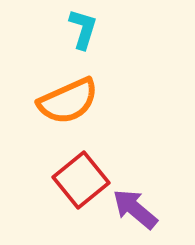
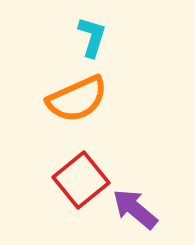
cyan L-shape: moved 9 px right, 8 px down
orange semicircle: moved 9 px right, 2 px up
